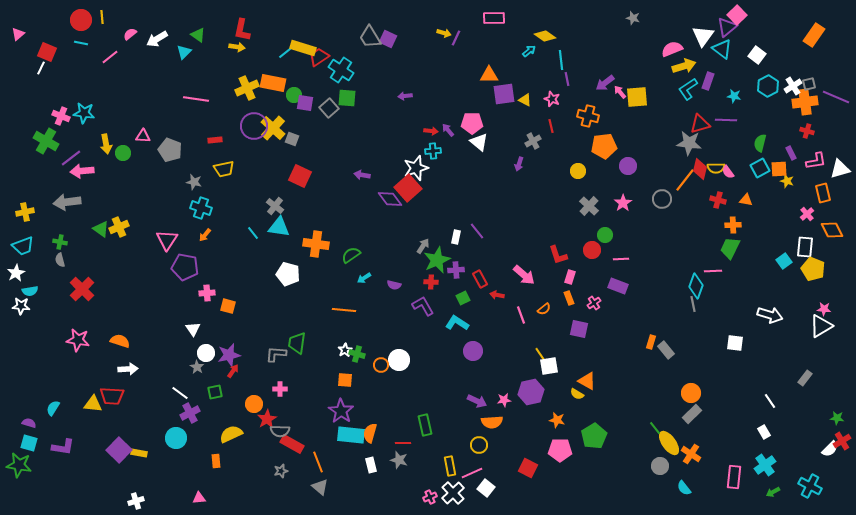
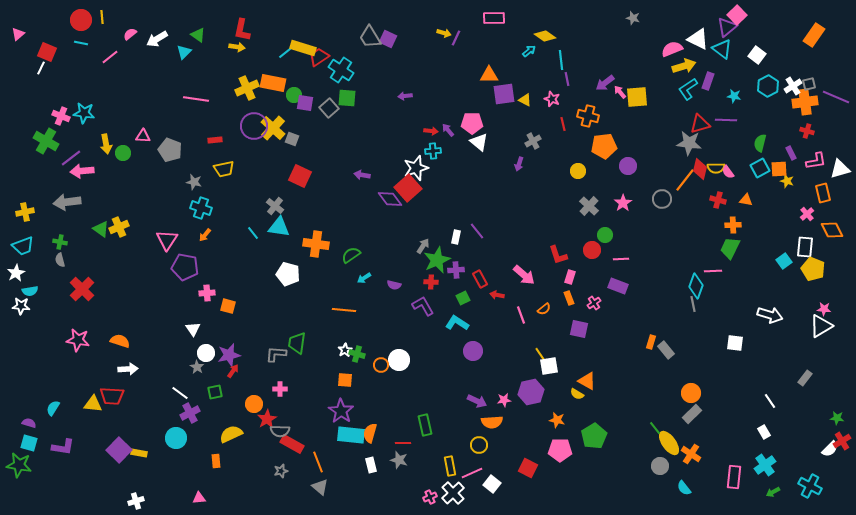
white triangle at (703, 36): moved 5 px left, 3 px down; rotated 40 degrees counterclockwise
red line at (551, 126): moved 12 px right, 2 px up
white square at (486, 488): moved 6 px right, 4 px up
